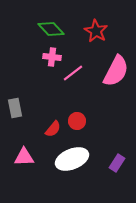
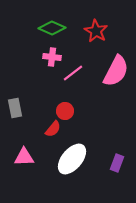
green diamond: moved 1 px right, 1 px up; rotated 24 degrees counterclockwise
red circle: moved 12 px left, 10 px up
white ellipse: rotated 28 degrees counterclockwise
purple rectangle: rotated 12 degrees counterclockwise
